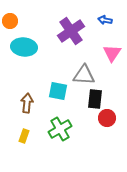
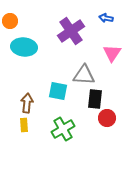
blue arrow: moved 1 px right, 2 px up
green cross: moved 3 px right
yellow rectangle: moved 11 px up; rotated 24 degrees counterclockwise
